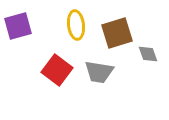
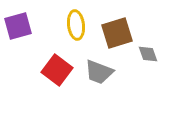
gray trapezoid: rotated 12 degrees clockwise
